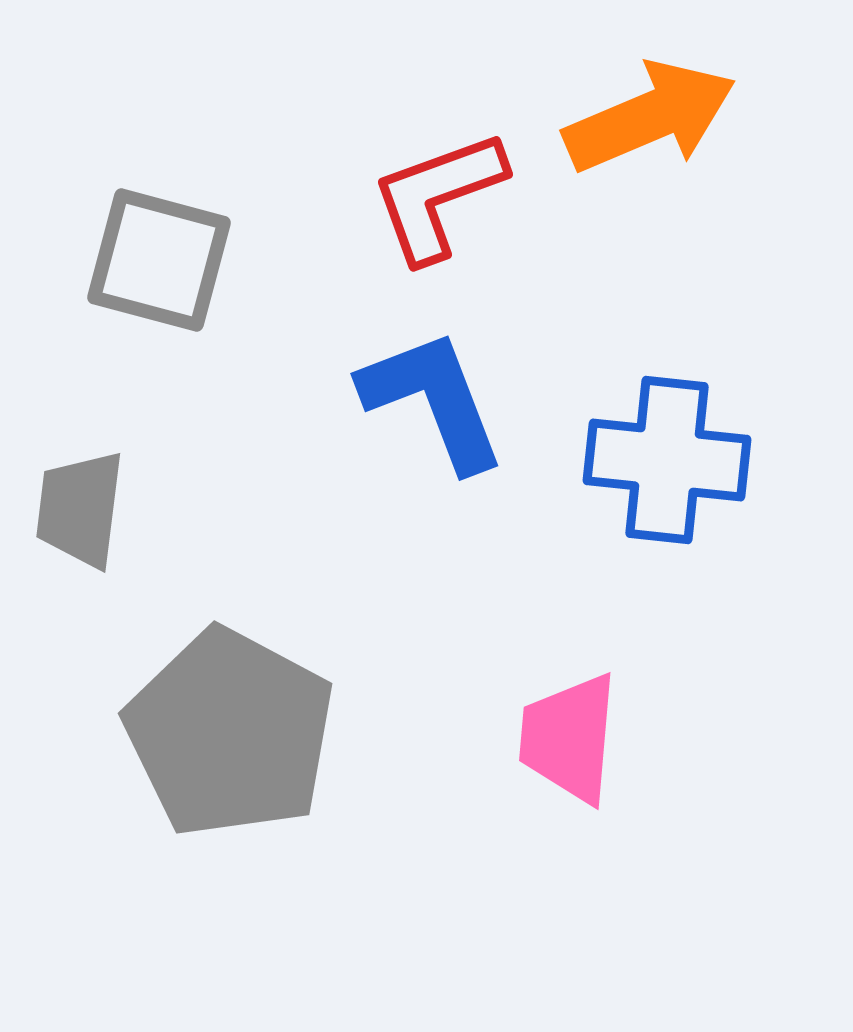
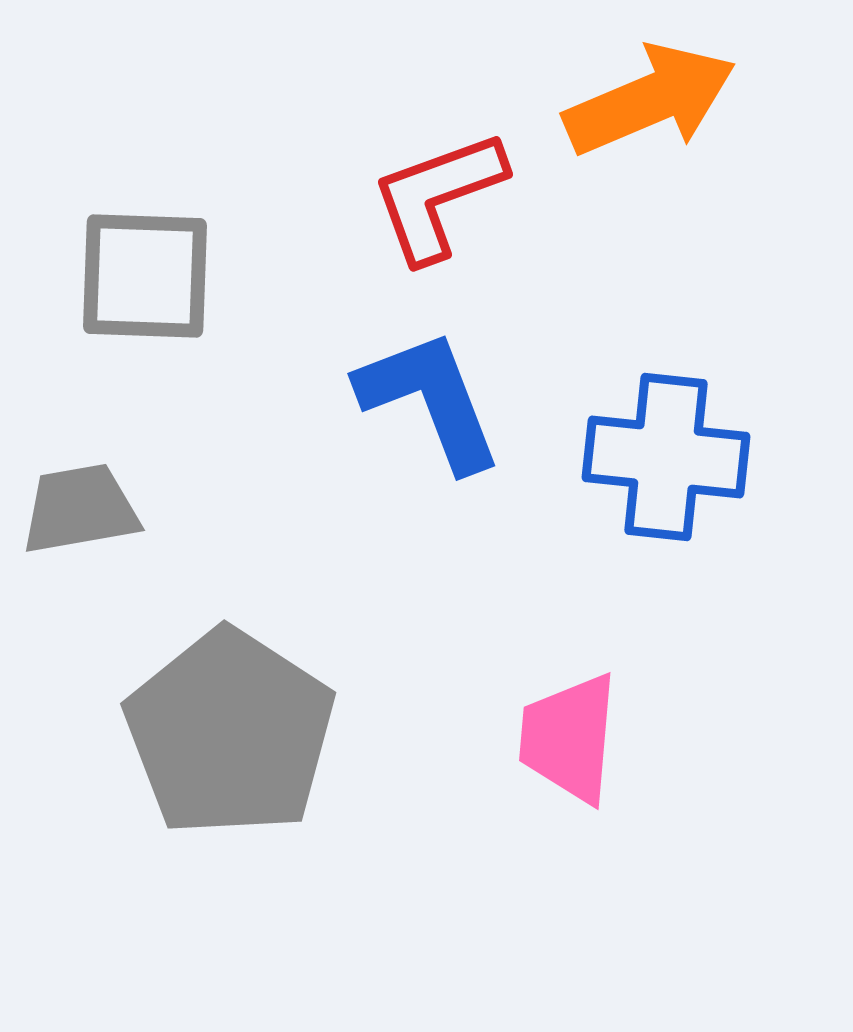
orange arrow: moved 17 px up
gray square: moved 14 px left, 16 px down; rotated 13 degrees counterclockwise
blue L-shape: moved 3 px left
blue cross: moved 1 px left, 3 px up
gray trapezoid: rotated 73 degrees clockwise
gray pentagon: rotated 5 degrees clockwise
